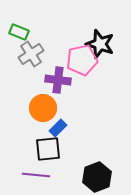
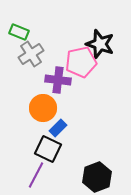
pink pentagon: moved 1 px left, 2 px down
black square: rotated 32 degrees clockwise
purple line: rotated 68 degrees counterclockwise
